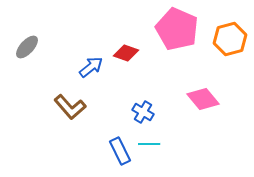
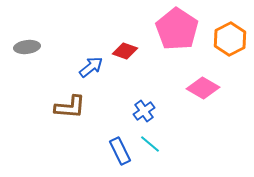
pink pentagon: rotated 9 degrees clockwise
orange hexagon: rotated 12 degrees counterclockwise
gray ellipse: rotated 40 degrees clockwise
red diamond: moved 1 px left, 2 px up
pink diamond: moved 11 px up; rotated 20 degrees counterclockwise
brown L-shape: rotated 44 degrees counterclockwise
blue cross: moved 1 px right, 1 px up; rotated 25 degrees clockwise
cyan line: moved 1 px right; rotated 40 degrees clockwise
